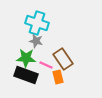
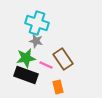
green star: rotated 12 degrees counterclockwise
orange rectangle: moved 10 px down
